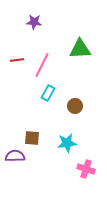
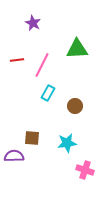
purple star: moved 1 px left, 1 px down; rotated 21 degrees clockwise
green triangle: moved 3 px left
purple semicircle: moved 1 px left
pink cross: moved 1 px left, 1 px down
